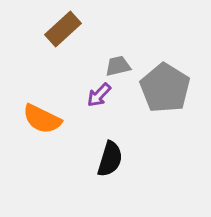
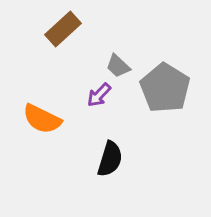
gray trapezoid: rotated 124 degrees counterclockwise
